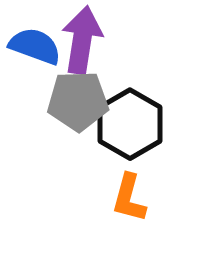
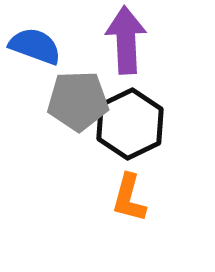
purple arrow: moved 44 px right; rotated 12 degrees counterclockwise
black hexagon: rotated 4 degrees clockwise
